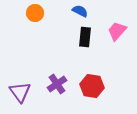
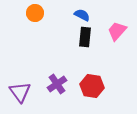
blue semicircle: moved 2 px right, 4 px down
